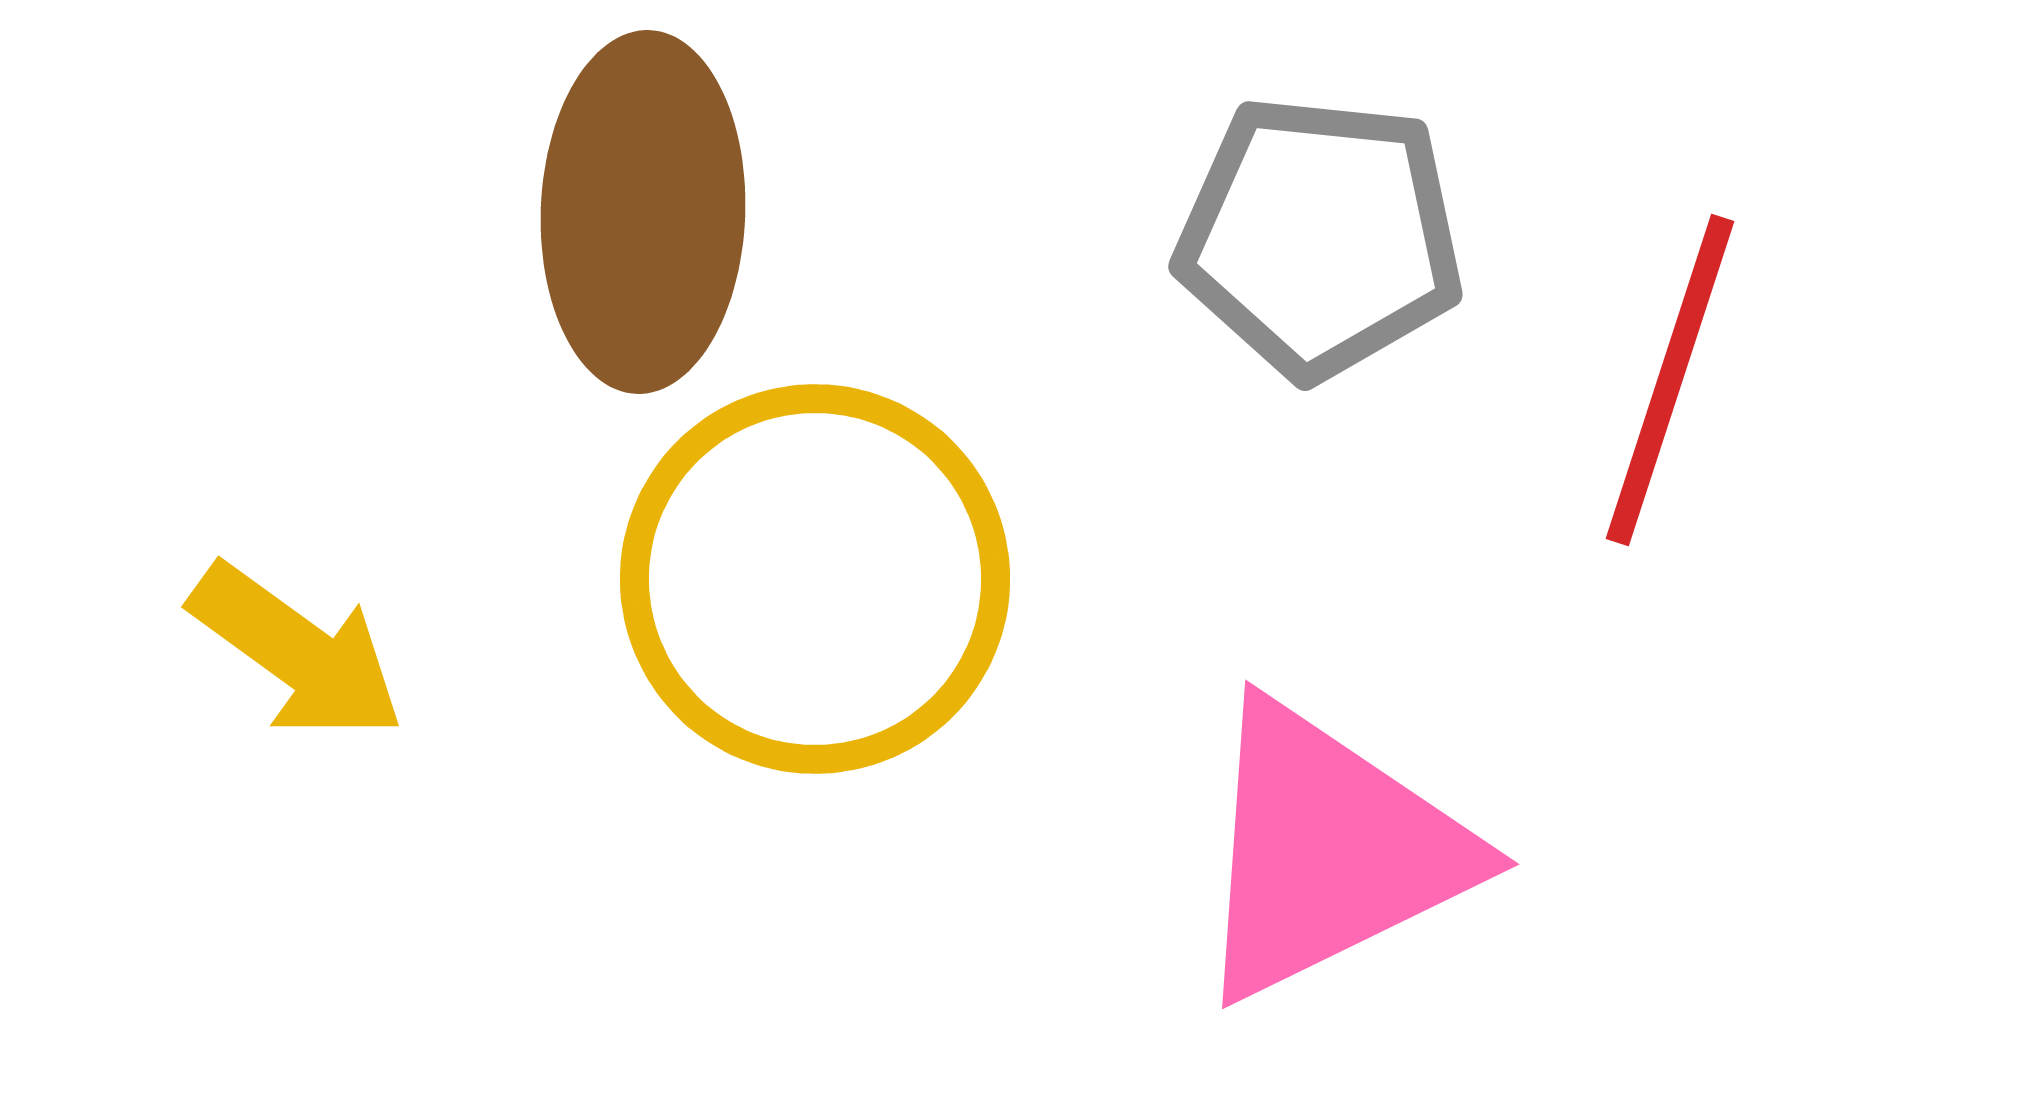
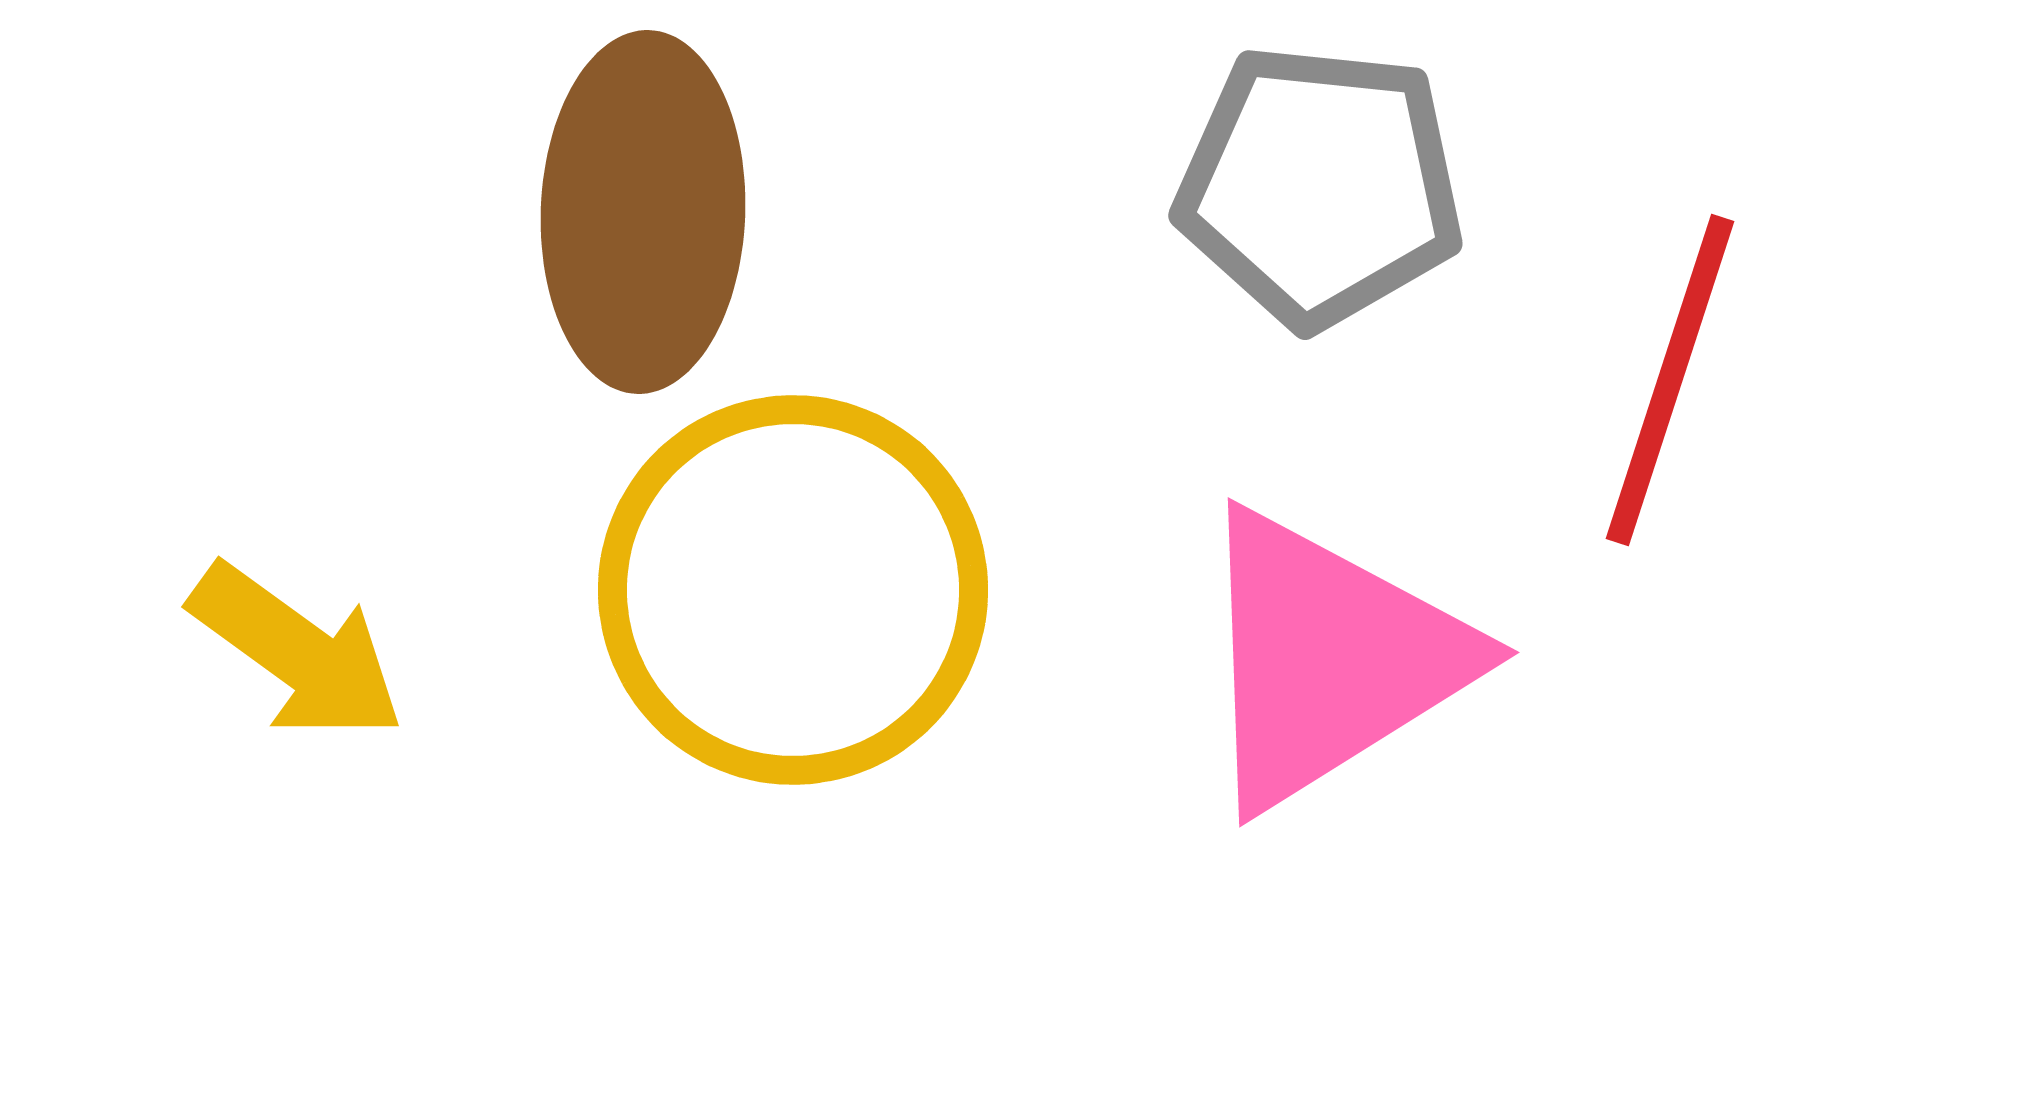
gray pentagon: moved 51 px up
yellow circle: moved 22 px left, 11 px down
pink triangle: moved 192 px up; rotated 6 degrees counterclockwise
